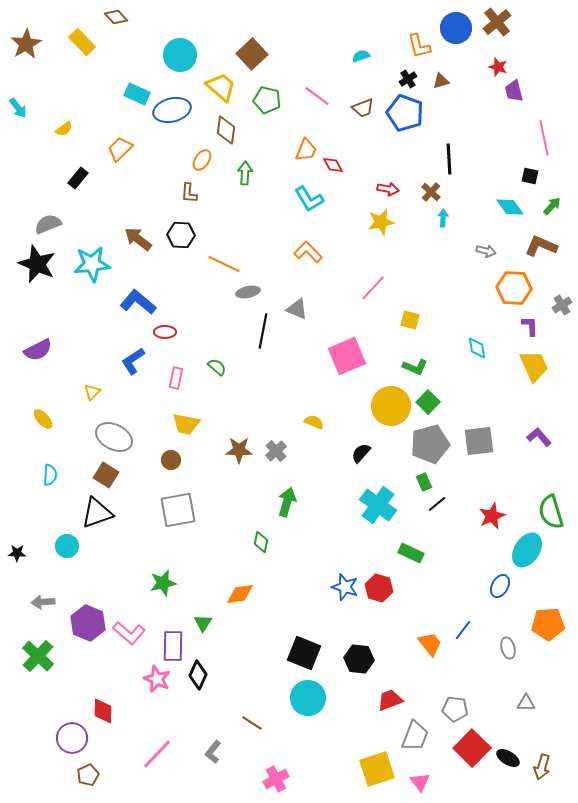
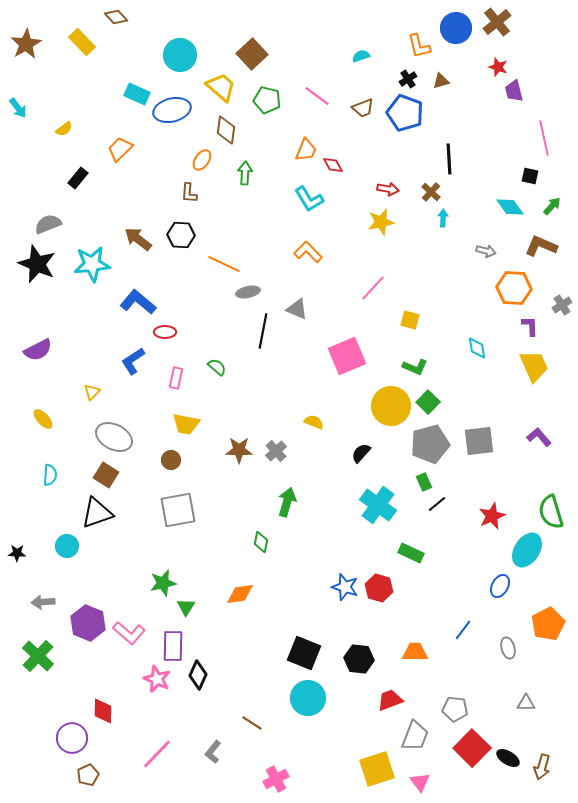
green triangle at (203, 623): moved 17 px left, 16 px up
orange pentagon at (548, 624): rotated 24 degrees counterclockwise
orange trapezoid at (430, 644): moved 15 px left, 8 px down; rotated 52 degrees counterclockwise
